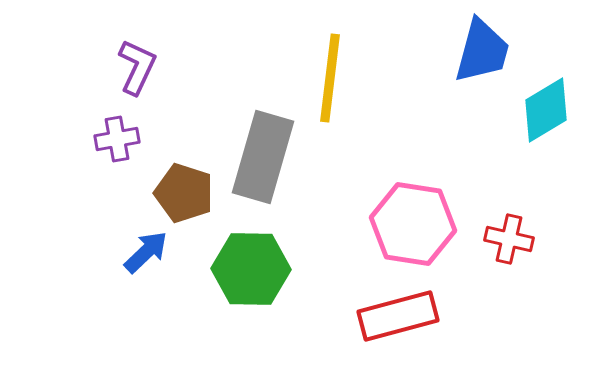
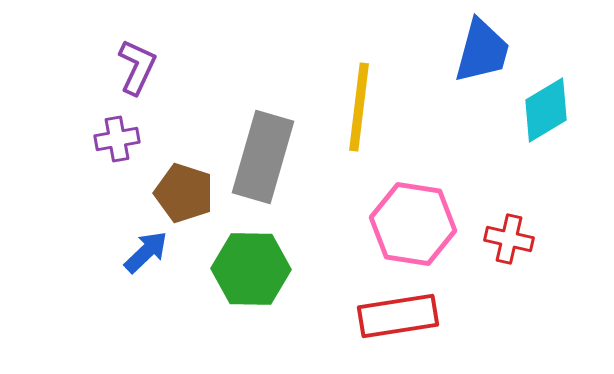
yellow line: moved 29 px right, 29 px down
red rectangle: rotated 6 degrees clockwise
